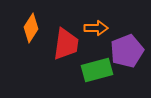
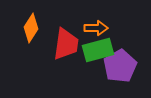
purple pentagon: moved 7 px left, 15 px down; rotated 8 degrees counterclockwise
green rectangle: moved 1 px right, 20 px up
